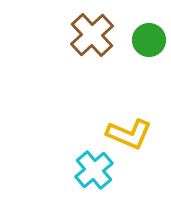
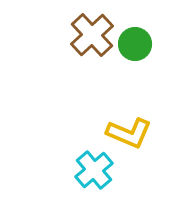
green circle: moved 14 px left, 4 px down
yellow L-shape: moved 1 px up
